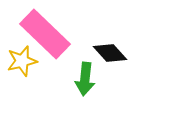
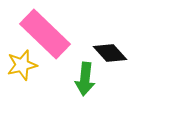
yellow star: moved 4 px down
